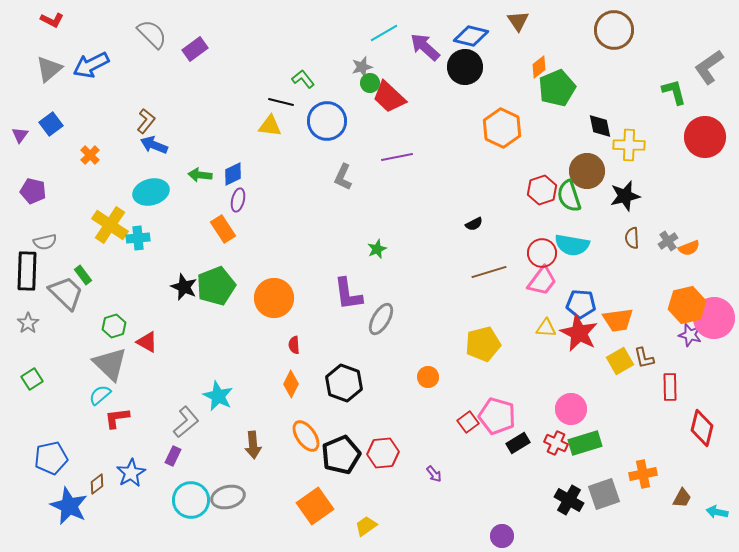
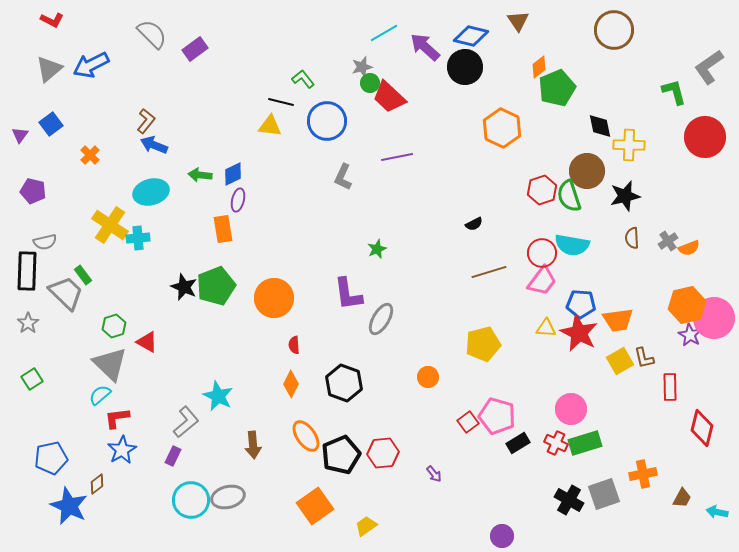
orange rectangle at (223, 229): rotated 24 degrees clockwise
purple star at (690, 335): rotated 15 degrees clockwise
blue star at (131, 473): moved 9 px left, 23 px up
